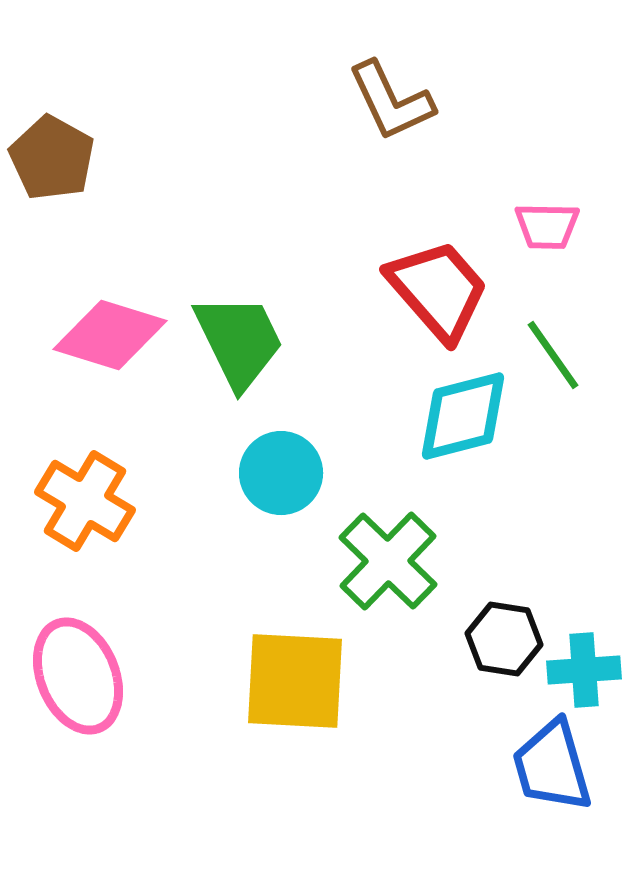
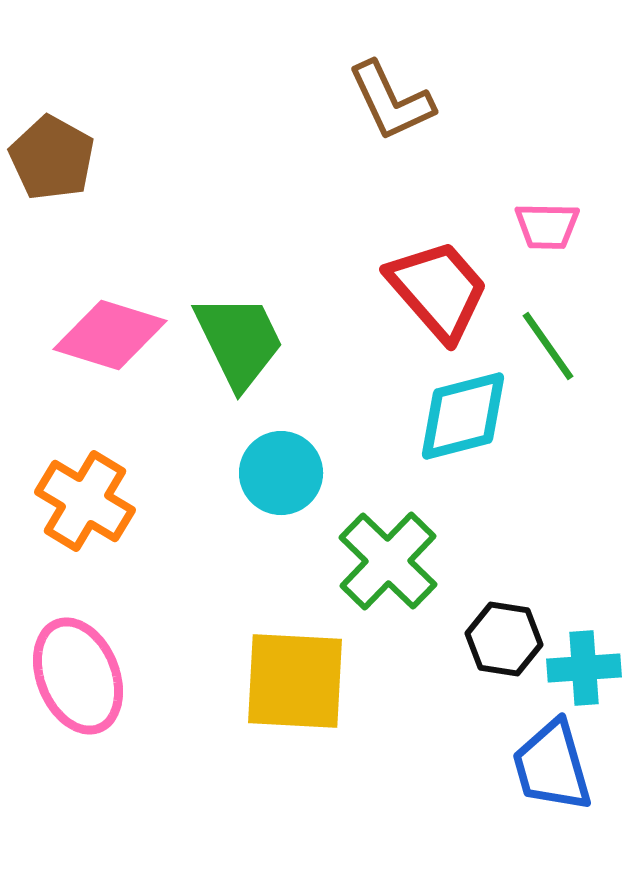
green line: moved 5 px left, 9 px up
cyan cross: moved 2 px up
